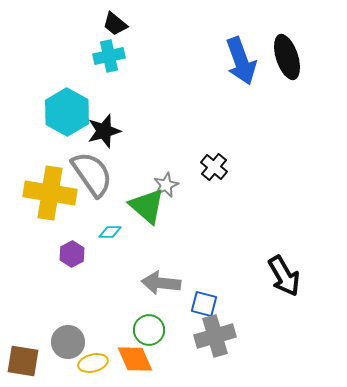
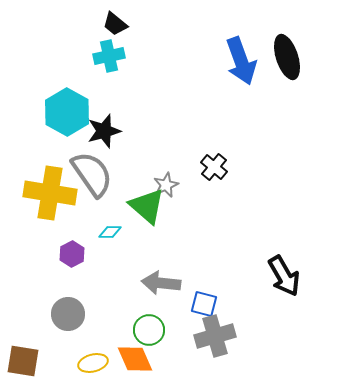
gray circle: moved 28 px up
